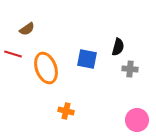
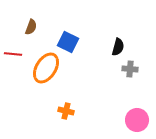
brown semicircle: moved 4 px right, 2 px up; rotated 35 degrees counterclockwise
red line: rotated 12 degrees counterclockwise
blue square: moved 19 px left, 17 px up; rotated 15 degrees clockwise
orange ellipse: rotated 52 degrees clockwise
